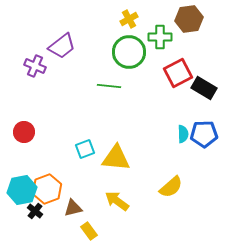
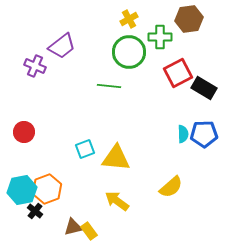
brown triangle: moved 19 px down
